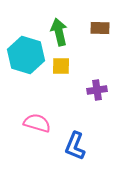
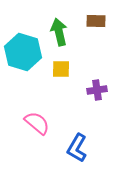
brown rectangle: moved 4 px left, 7 px up
cyan hexagon: moved 3 px left, 3 px up
yellow square: moved 3 px down
pink semicircle: rotated 24 degrees clockwise
blue L-shape: moved 2 px right, 2 px down; rotated 8 degrees clockwise
